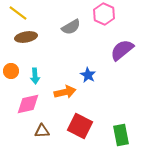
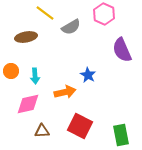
yellow line: moved 27 px right
purple semicircle: rotated 75 degrees counterclockwise
